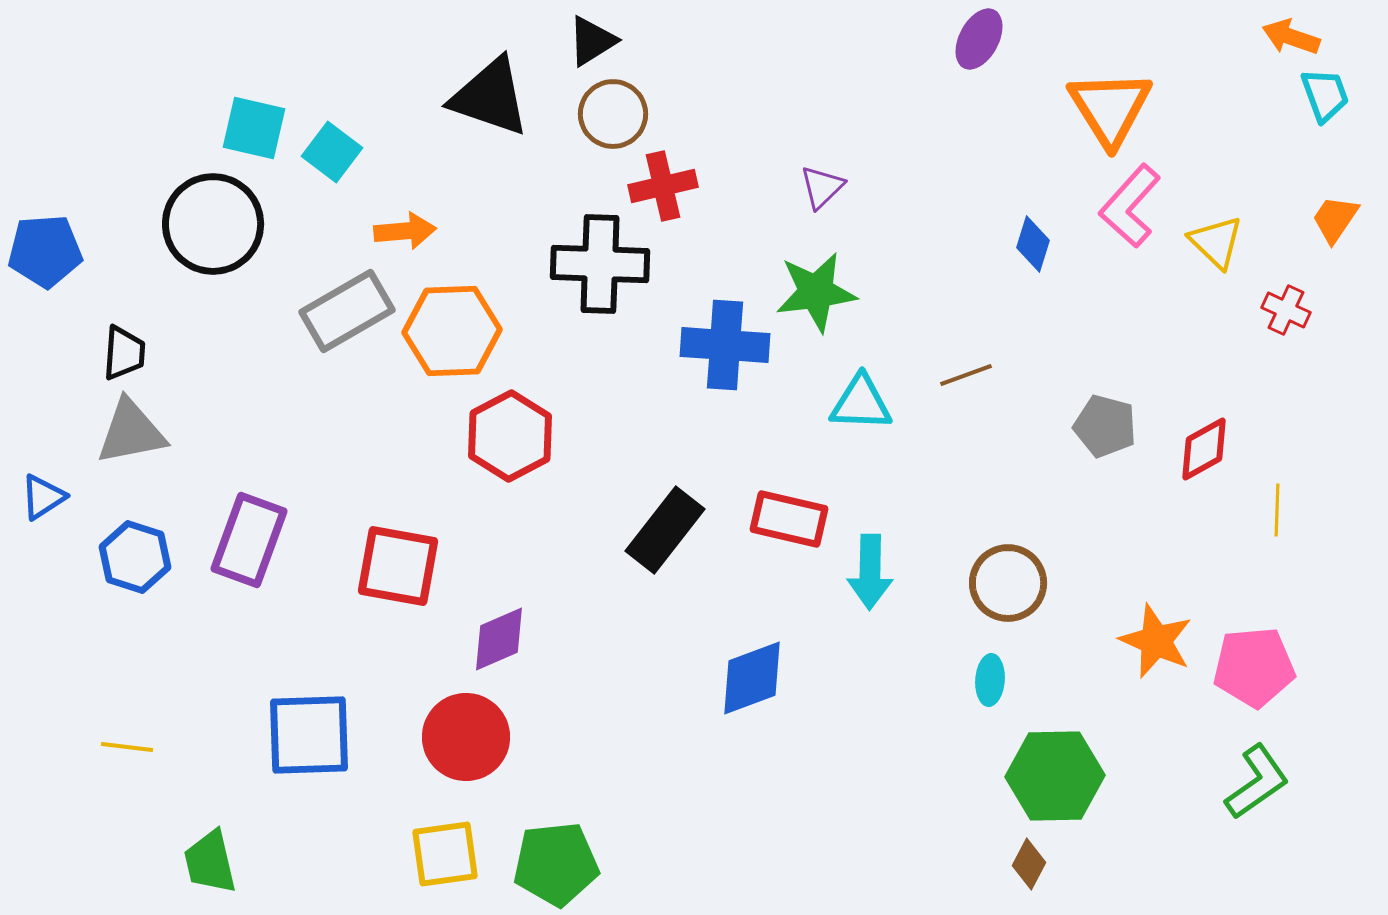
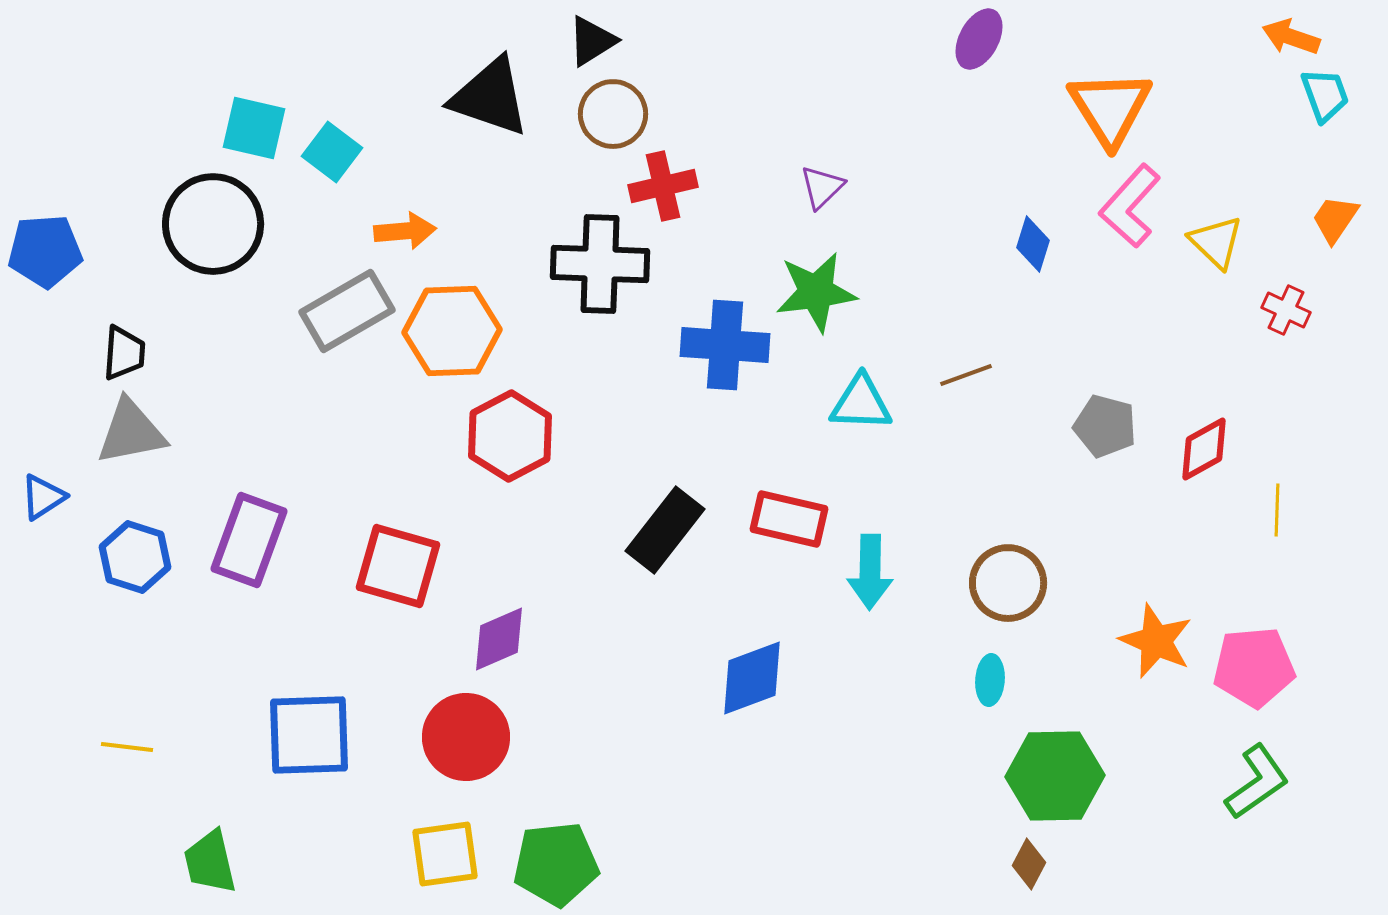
red square at (398, 566): rotated 6 degrees clockwise
